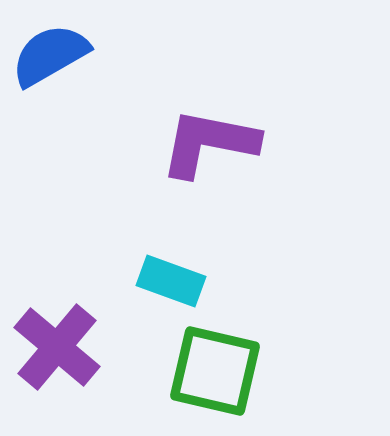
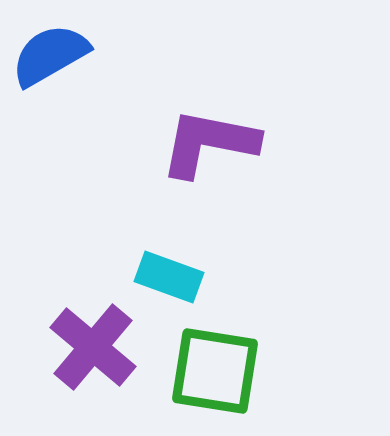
cyan rectangle: moved 2 px left, 4 px up
purple cross: moved 36 px right
green square: rotated 4 degrees counterclockwise
